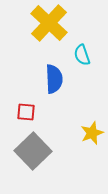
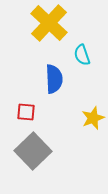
yellow star: moved 1 px right, 15 px up
